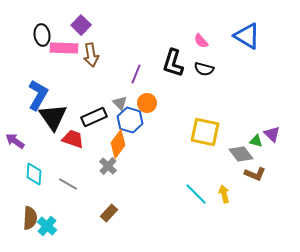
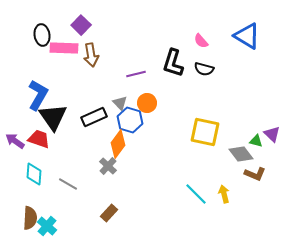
purple line: rotated 54 degrees clockwise
red trapezoid: moved 34 px left
